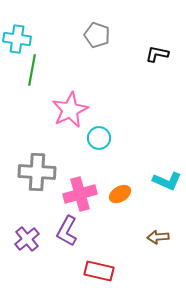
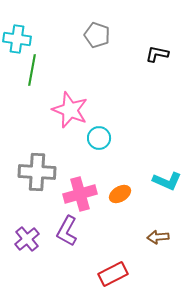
pink star: rotated 24 degrees counterclockwise
red rectangle: moved 14 px right, 3 px down; rotated 40 degrees counterclockwise
